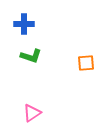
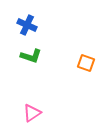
blue cross: moved 3 px right, 1 px down; rotated 24 degrees clockwise
orange square: rotated 24 degrees clockwise
